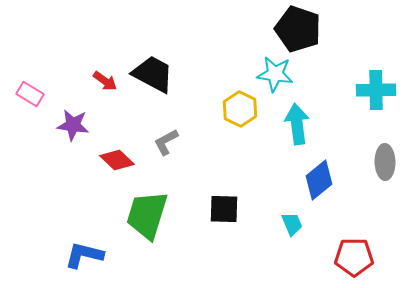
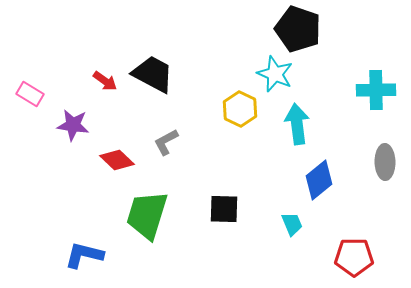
cyan star: rotated 15 degrees clockwise
